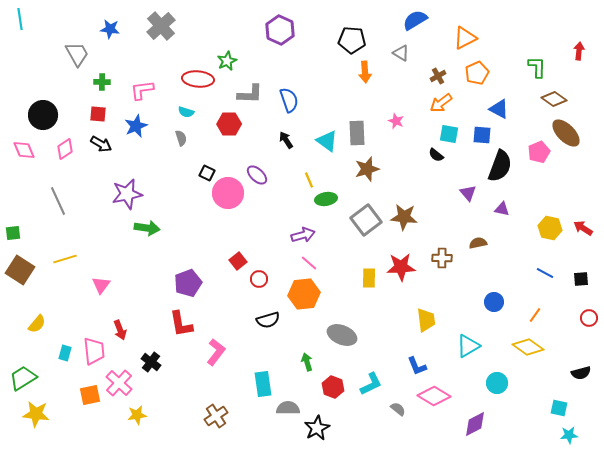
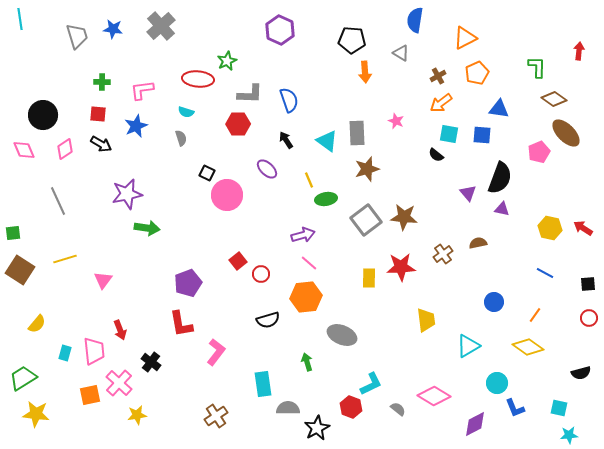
blue semicircle at (415, 20): rotated 50 degrees counterclockwise
blue star at (110, 29): moved 3 px right
gray trapezoid at (77, 54): moved 18 px up; rotated 12 degrees clockwise
blue triangle at (499, 109): rotated 20 degrees counterclockwise
red hexagon at (229, 124): moved 9 px right
black semicircle at (500, 166): moved 12 px down
purple ellipse at (257, 175): moved 10 px right, 6 px up
pink circle at (228, 193): moved 1 px left, 2 px down
brown cross at (442, 258): moved 1 px right, 4 px up; rotated 36 degrees counterclockwise
red circle at (259, 279): moved 2 px right, 5 px up
black square at (581, 279): moved 7 px right, 5 px down
pink triangle at (101, 285): moved 2 px right, 5 px up
orange hexagon at (304, 294): moved 2 px right, 3 px down
blue L-shape at (417, 366): moved 98 px right, 42 px down
red hexagon at (333, 387): moved 18 px right, 20 px down
